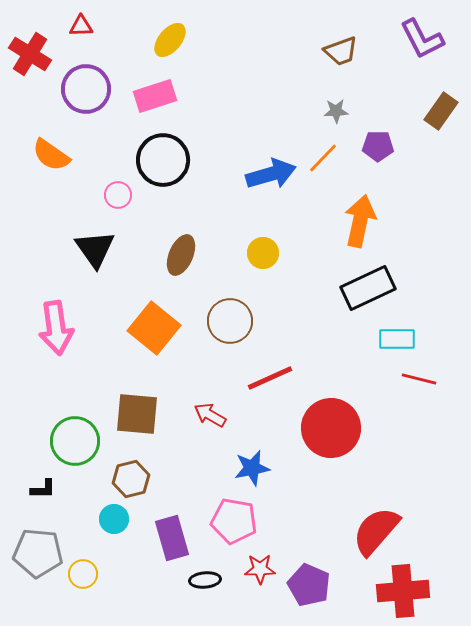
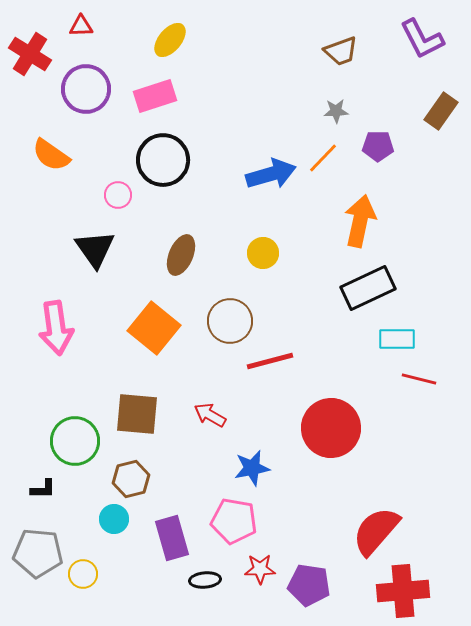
red line at (270, 378): moved 17 px up; rotated 9 degrees clockwise
purple pentagon at (309, 585): rotated 15 degrees counterclockwise
